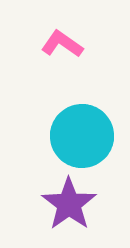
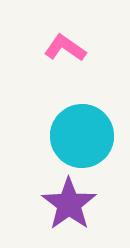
pink L-shape: moved 3 px right, 4 px down
